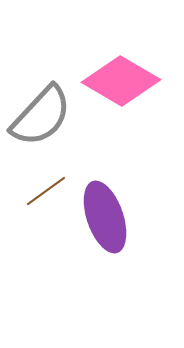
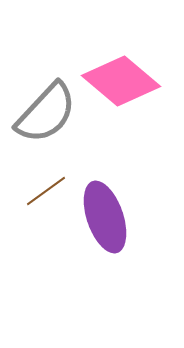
pink diamond: rotated 10 degrees clockwise
gray semicircle: moved 5 px right, 3 px up
